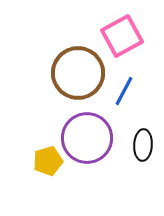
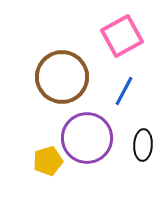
brown circle: moved 16 px left, 4 px down
